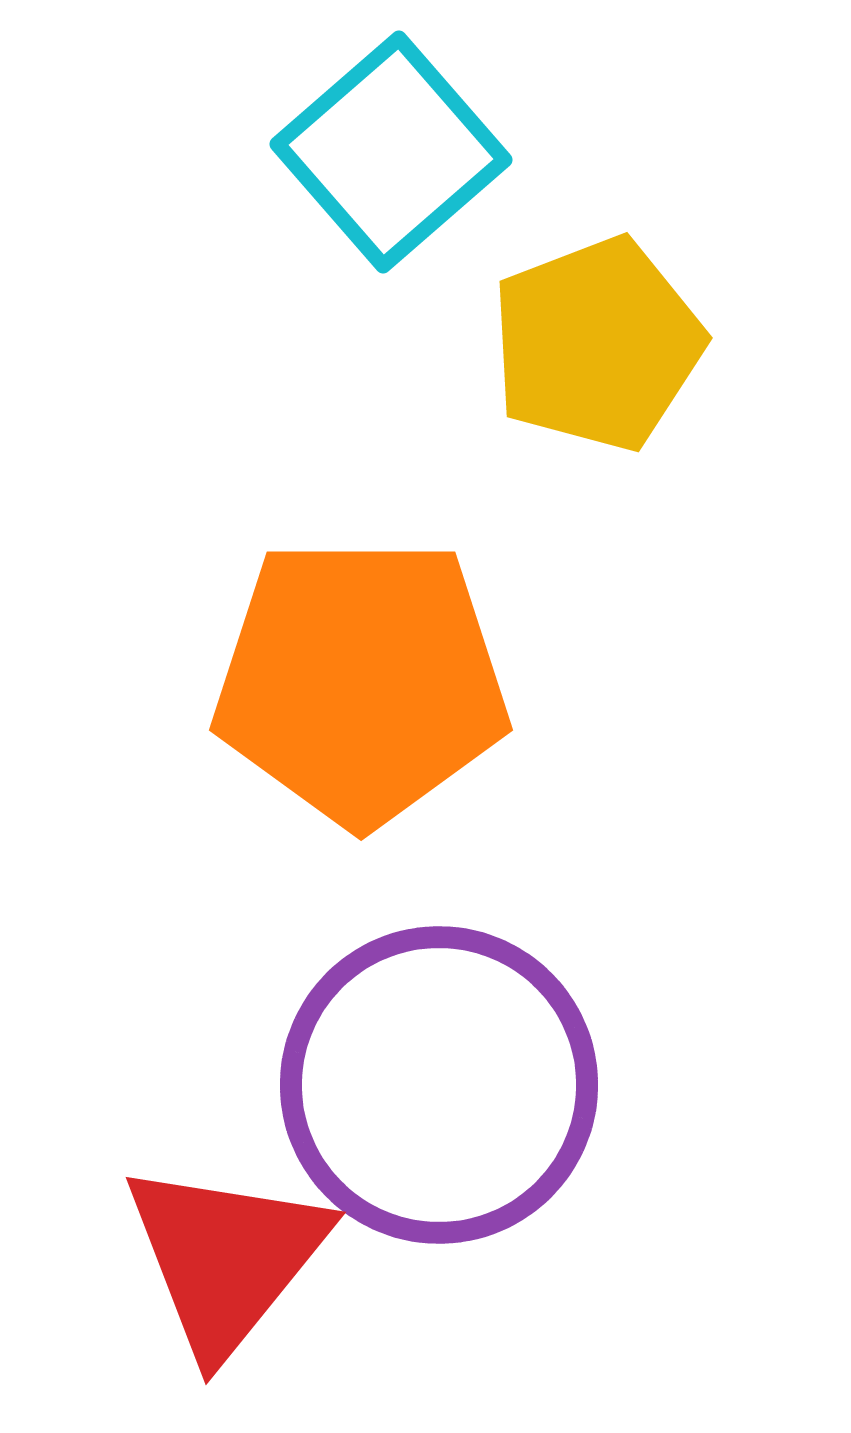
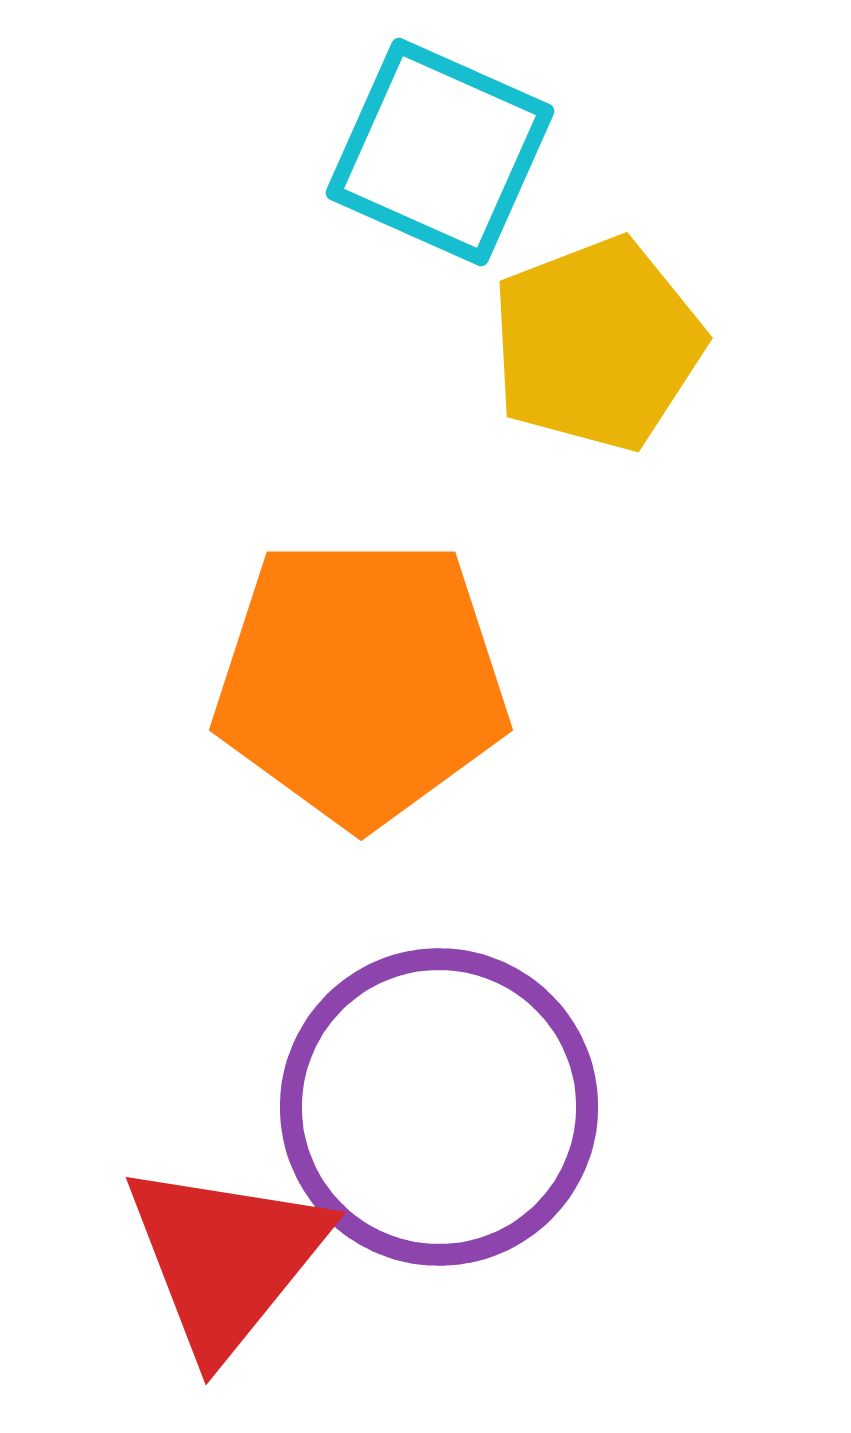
cyan square: moved 49 px right; rotated 25 degrees counterclockwise
purple circle: moved 22 px down
